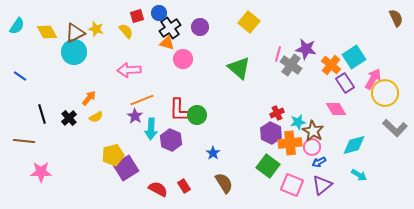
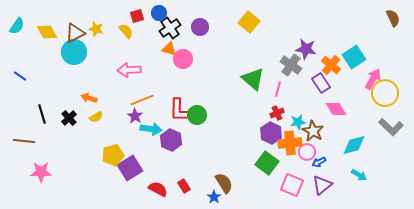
brown semicircle at (396, 18): moved 3 px left
orange triangle at (167, 43): moved 2 px right, 6 px down
pink line at (278, 54): moved 35 px down
green triangle at (239, 68): moved 14 px right, 11 px down
purple rectangle at (345, 83): moved 24 px left
orange arrow at (89, 98): rotated 112 degrees counterclockwise
gray L-shape at (395, 128): moved 4 px left, 1 px up
cyan arrow at (151, 129): rotated 85 degrees counterclockwise
pink circle at (312, 147): moved 5 px left, 5 px down
blue star at (213, 153): moved 1 px right, 44 px down
green square at (268, 166): moved 1 px left, 3 px up
purple square at (126, 168): moved 4 px right
